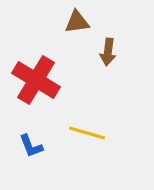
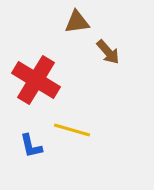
brown arrow: rotated 48 degrees counterclockwise
yellow line: moved 15 px left, 3 px up
blue L-shape: rotated 8 degrees clockwise
